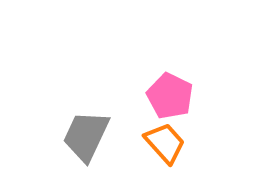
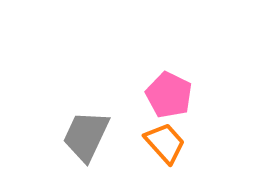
pink pentagon: moved 1 px left, 1 px up
